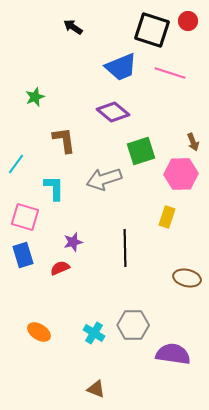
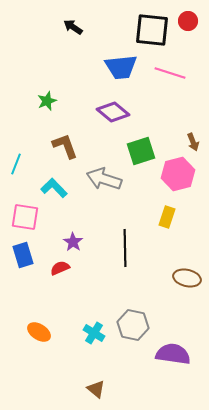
black square: rotated 12 degrees counterclockwise
blue trapezoid: rotated 16 degrees clockwise
green star: moved 12 px right, 4 px down
brown L-shape: moved 1 px right, 6 px down; rotated 12 degrees counterclockwise
cyan line: rotated 15 degrees counterclockwise
pink hexagon: moved 3 px left; rotated 12 degrees counterclockwise
gray arrow: rotated 36 degrees clockwise
cyan L-shape: rotated 44 degrees counterclockwise
pink square: rotated 8 degrees counterclockwise
purple star: rotated 24 degrees counterclockwise
gray hexagon: rotated 12 degrees clockwise
brown triangle: rotated 18 degrees clockwise
